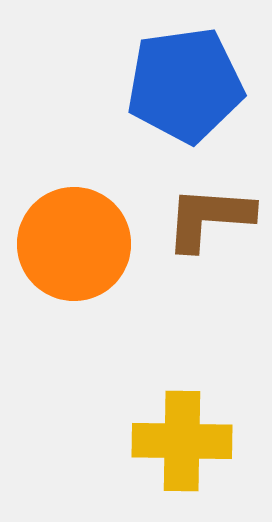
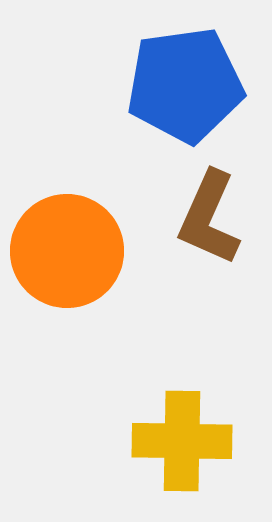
brown L-shape: rotated 70 degrees counterclockwise
orange circle: moved 7 px left, 7 px down
